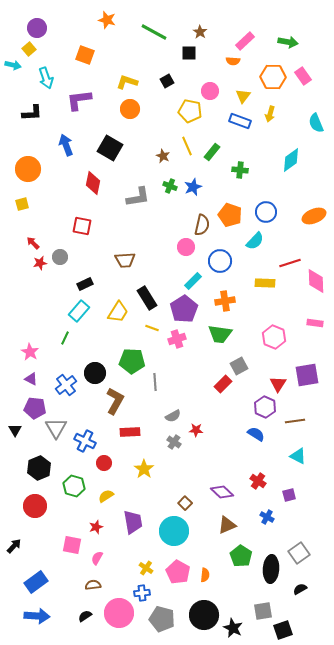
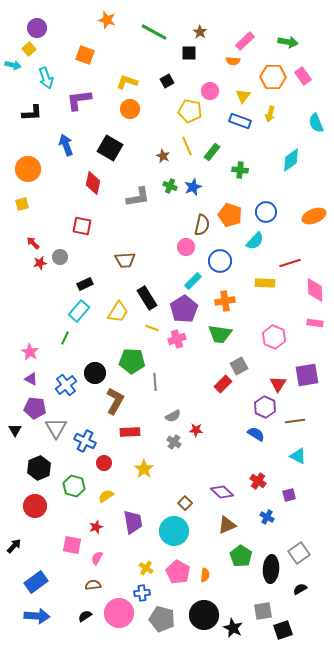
pink diamond at (316, 281): moved 1 px left, 9 px down
